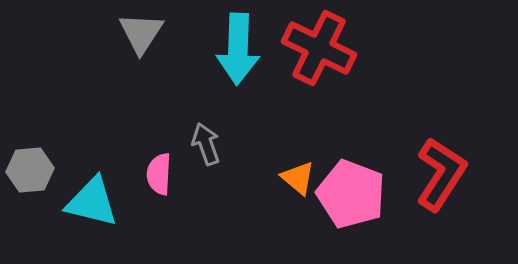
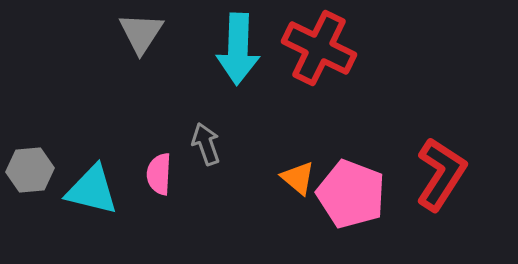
cyan triangle: moved 12 px up
